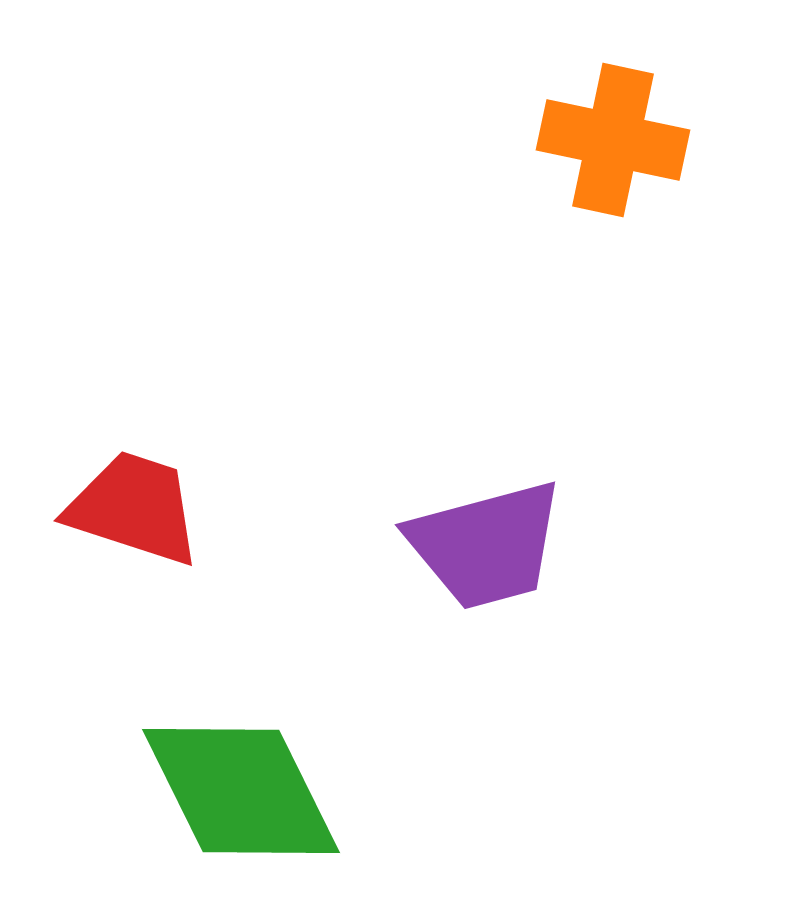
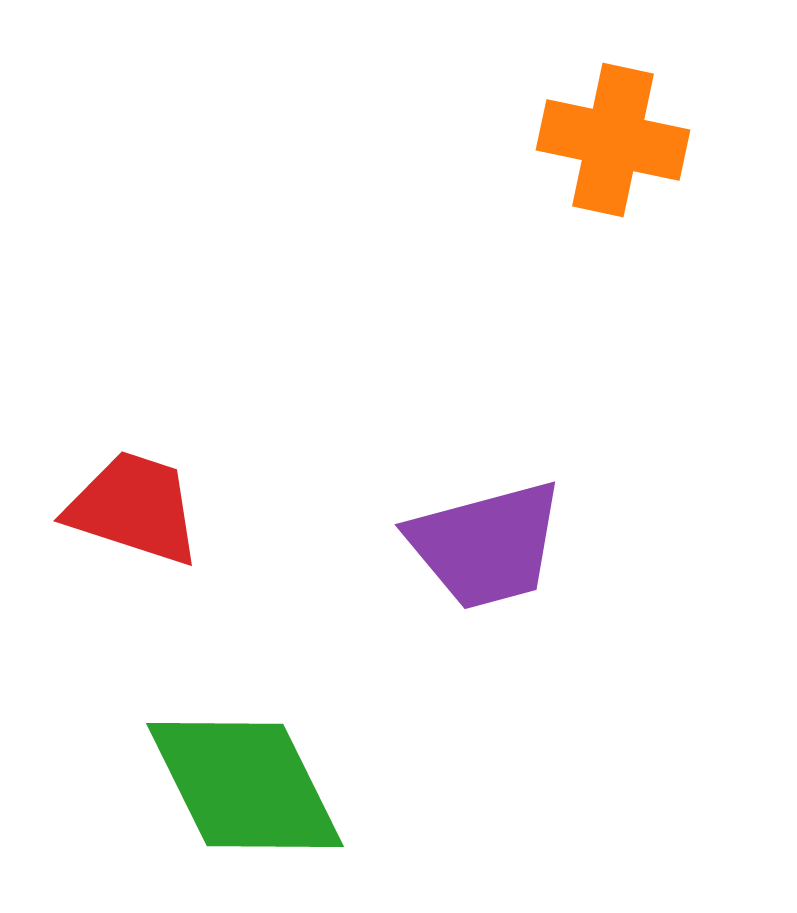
green diamond: moved 4 px right, 6 px up
